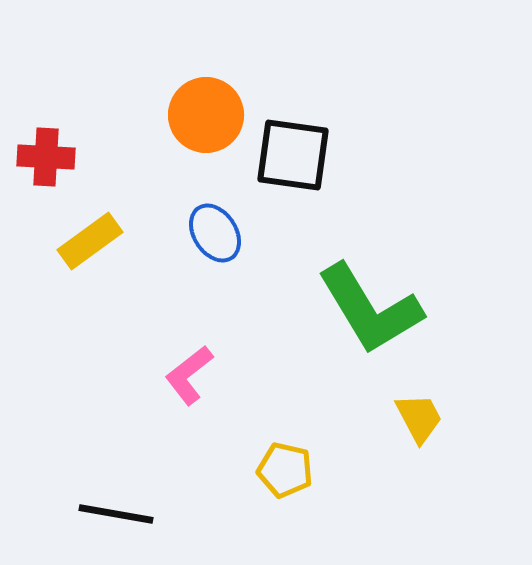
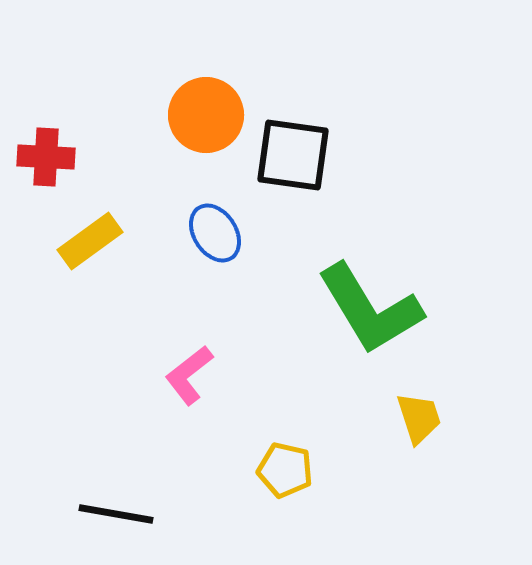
yellow trapezoid: rotated 10 degrees clockwise
